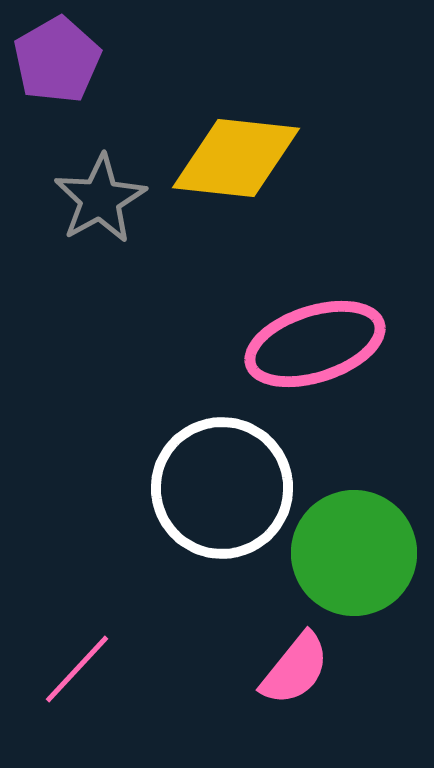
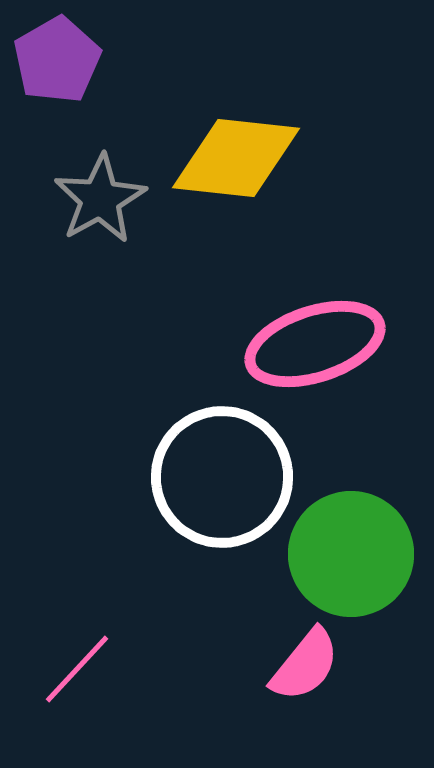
white circle: moved 11 px up
green circle: moved 3 px left, 1 px down
pink semicircle: moved 10 px right, 4 px up
